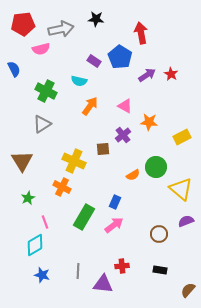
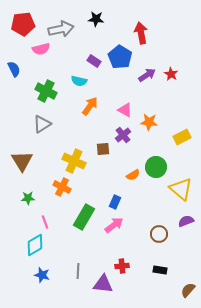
pink triangle: moved 4 px down
green star: rotated 24 degrees clockwise
